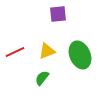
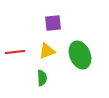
purple square: moved 5 px left, 9 px down
red line: rotated 18 degrees clockwise
green semicircle: rotated 140 degrees clockwise
